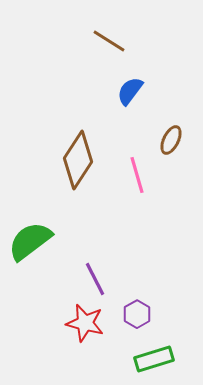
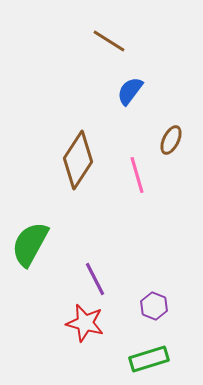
green semicircle: moved 3 px down; rotated 24 degrees counterclockwise
purple hexagon: moved 17 px right, 8 px up; rotated 8 degrees counterclockwise
green rectangle: moved 5 px left
